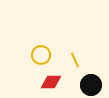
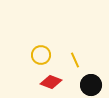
red diamond: rotated 20 degrees clockwise
